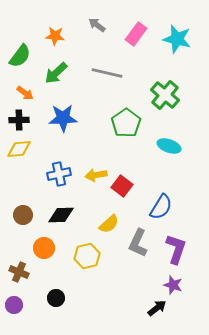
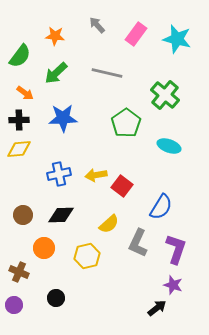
gray arrow: rotated 12 degrees clockwise
